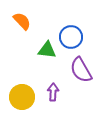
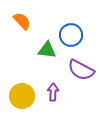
blue circle: moved 2 px up
purple semicircle: rotated 32 degrees counterclockwise
yellow circle: moved 1 px up
